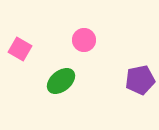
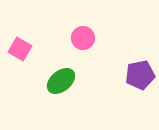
pink circle: moved 1 px left, 2 px up
purple pentagon: moved 5 px up
